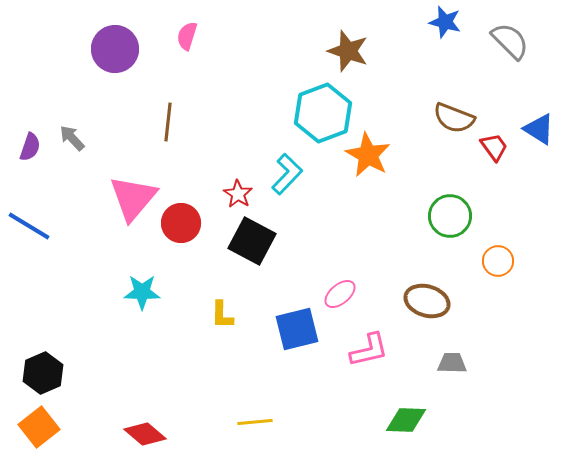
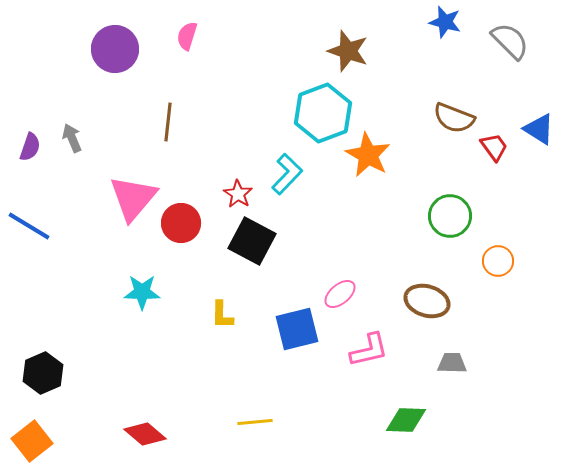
gray arrow: rotated 20 degrees clockwise
orange square: moved 7 px left, 14 px down
